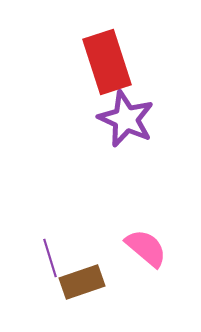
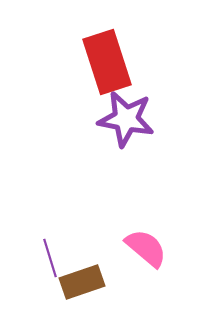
purple star: rotated 14 degrees counterclockwise
